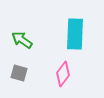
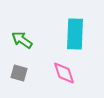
pink diamond: moved 1 px right, 1 px up; rotated 55 degrees counterclockwise
